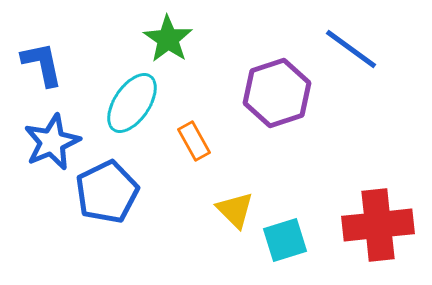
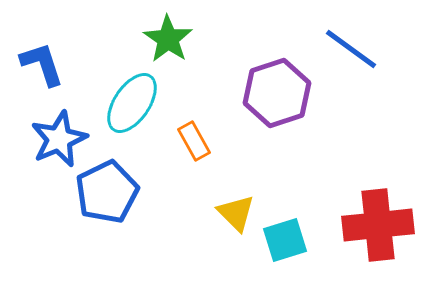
blue L-shape: rotated 6 degrees counterclockwise
blue star: moved 7 px right, 3 px up
yellow triangle: moved 1 px right, 3 px down
